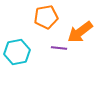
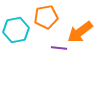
cyan hexagon: moved 1 px left, 22 px up
